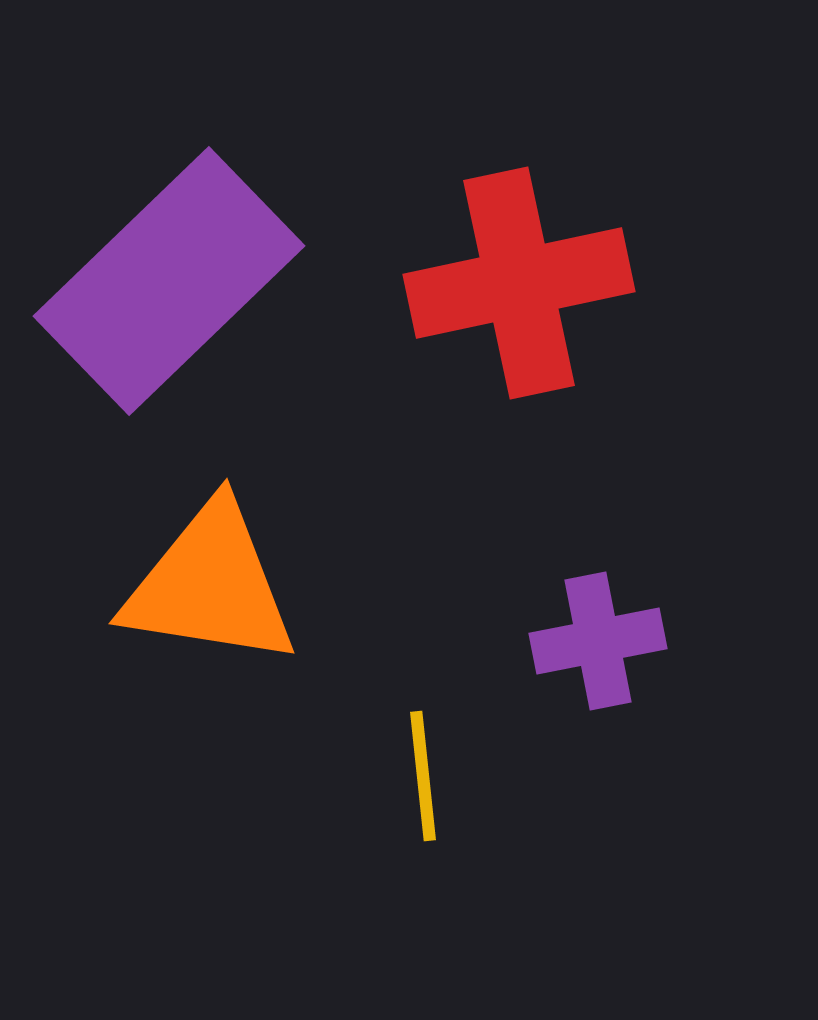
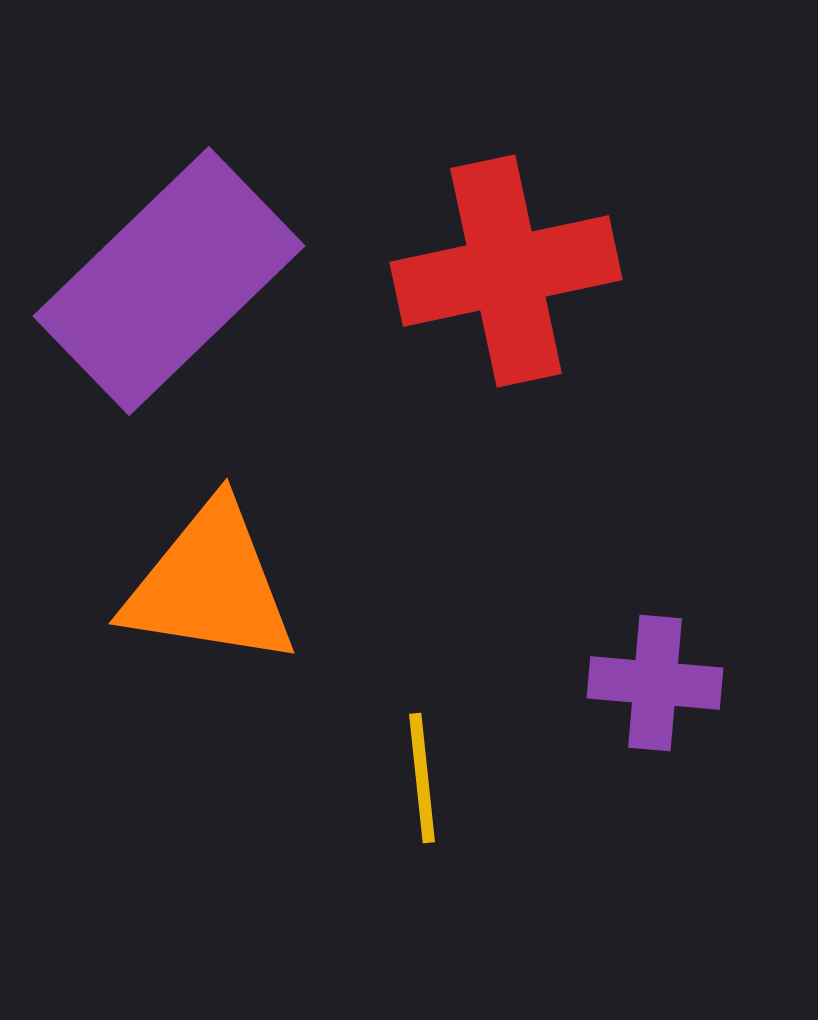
red cross: moved 13 px left, 12 px up
purple cross: moved 57 px right, 42 px down; rotated 16 degrees clockwise
yellow line: moved 1 px left, 2 px down
